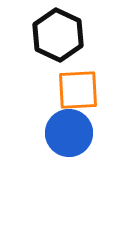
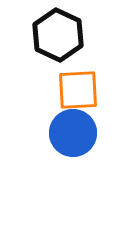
blue circle: moved 4 px right
